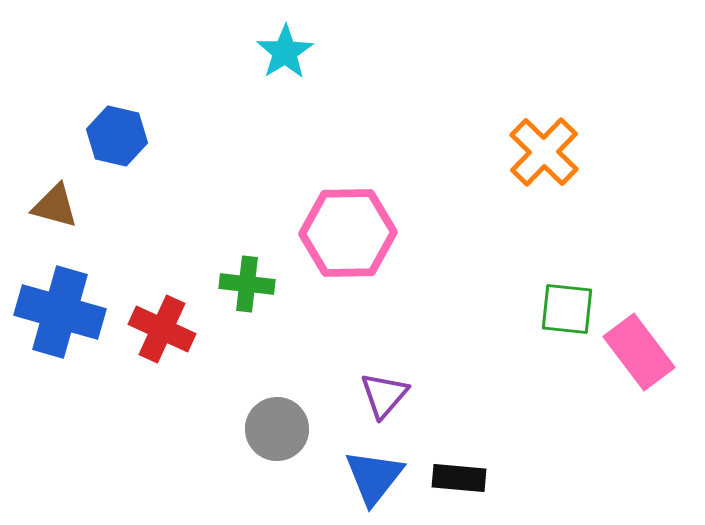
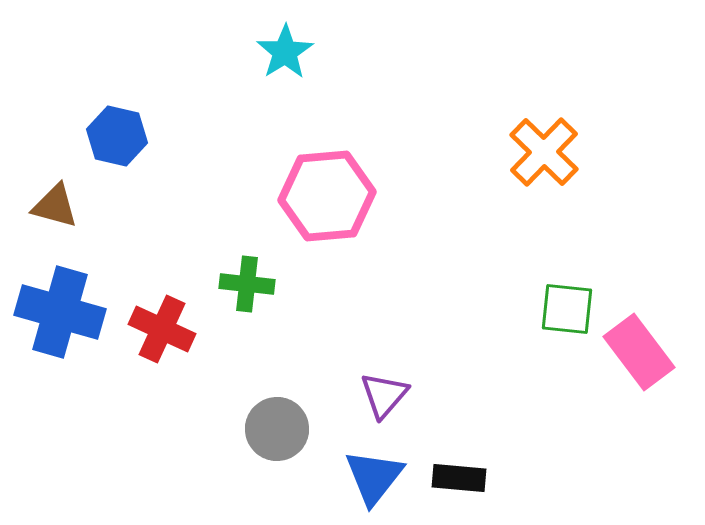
pink hexagon: moved 21 px left, 37 px up; rotated 4 degrees counterclockwise
